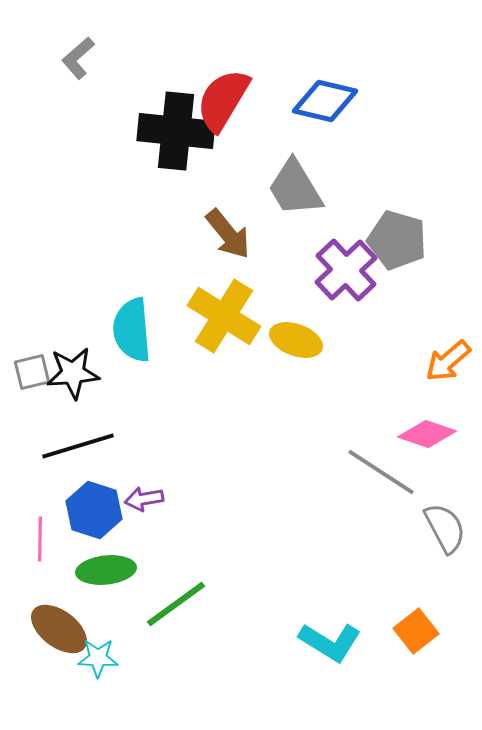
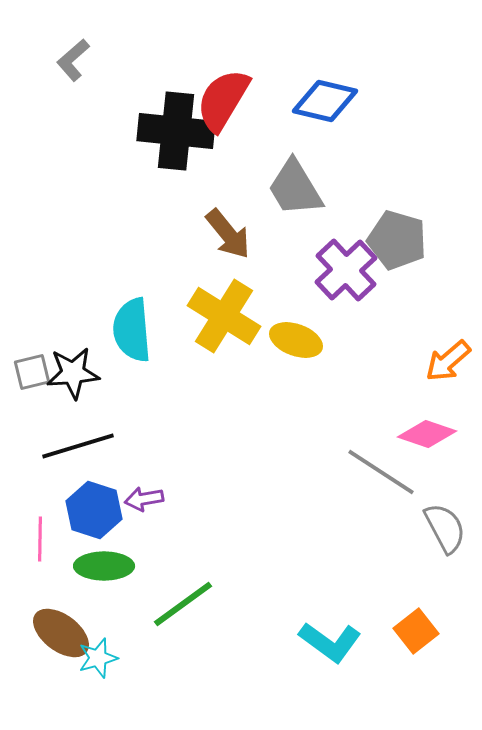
gray L-shape: moved 5 px left, 2 px down
green ellipse: moved 2 px left, 4 px up; rotated 6 degrees clockwise
green line: moved 7 px right
brown ellipse: moved 2 px right, 4 px down
cyan L-shape: rotated 4 degrees clockwise
cyan star: rotated 18 degrees counterclockwise
